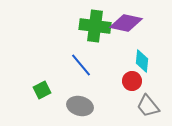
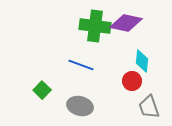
blue line: rotated 30 degrees counterclockwise
green square: rotated 18 degrees counterclockwise
gray trapezoid: moved 1 px right, 1 px down; rotated 20 degrees clockwise
